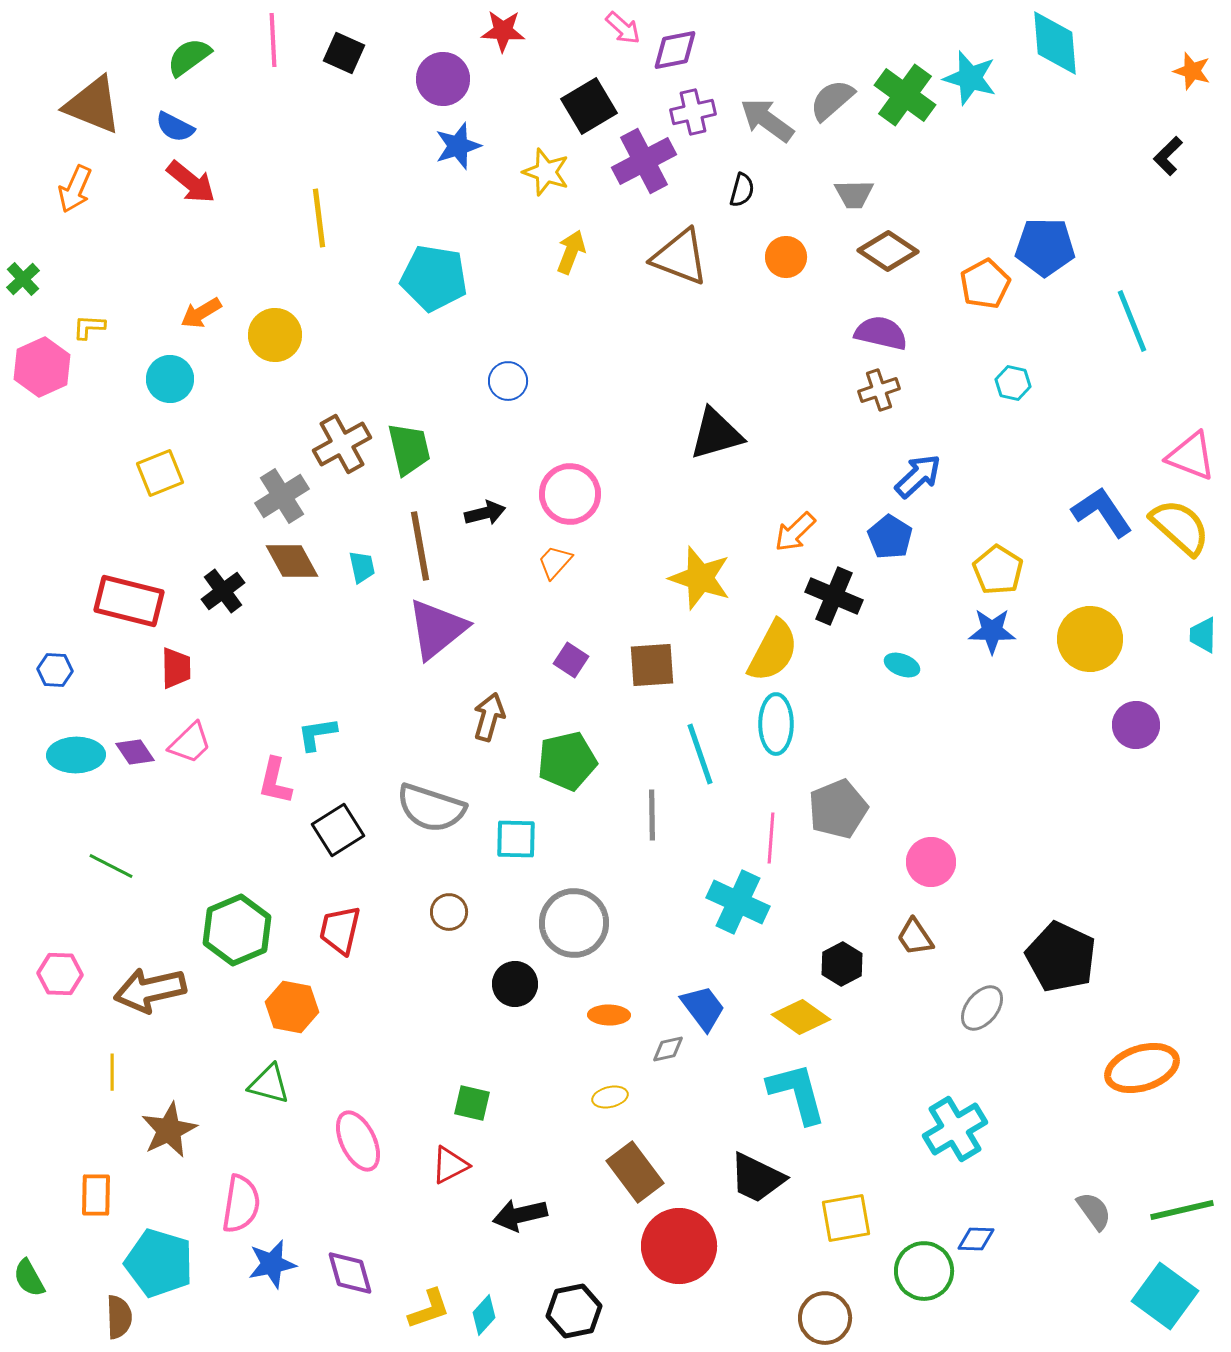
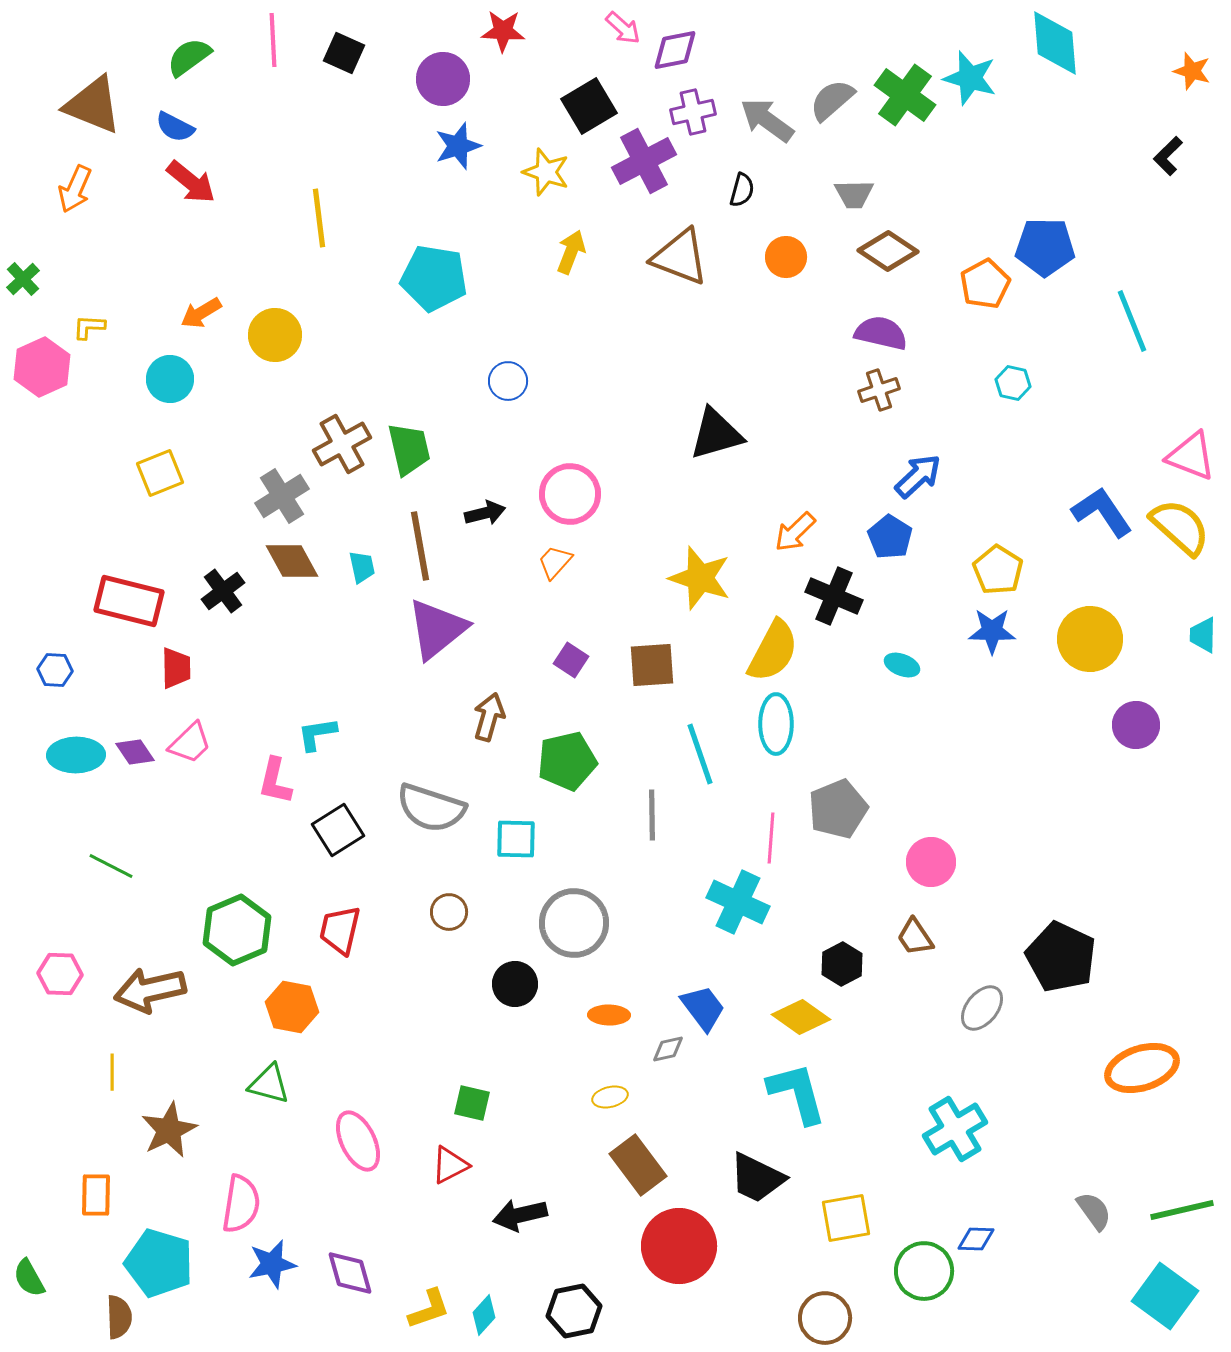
brown rectangle at (635, 1172): moved 3 px right, 7 px up
